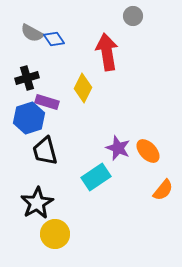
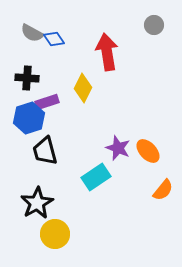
gray circle: moved 21 px right, 9 px down
black cross: rotated 20 degrees clockwise
purple rectangle: rotated 35 degrees counterclockwise
